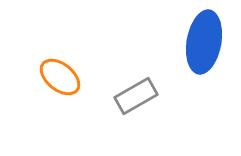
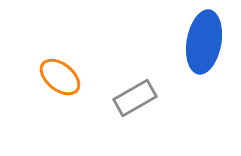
gray rectangle: moved 1 px left, 2 px down
